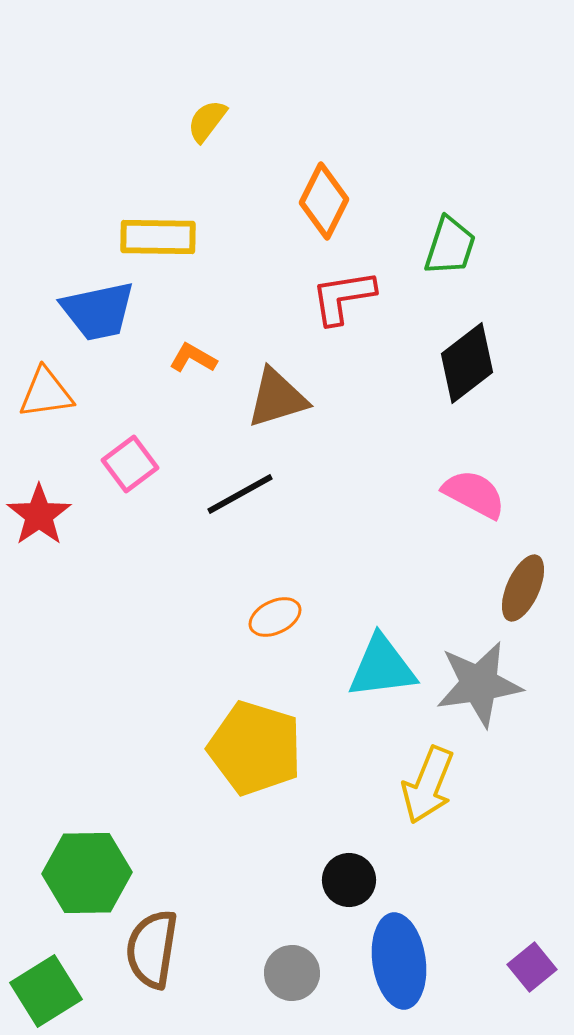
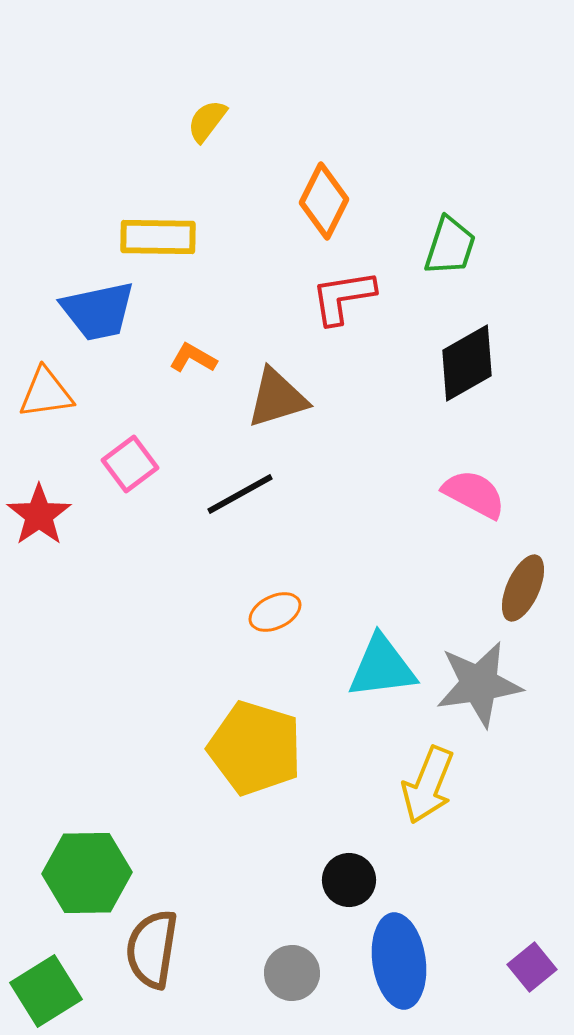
black diamond: rotated 8 degrees clockwise
orange ellipse: moved 5 px up
